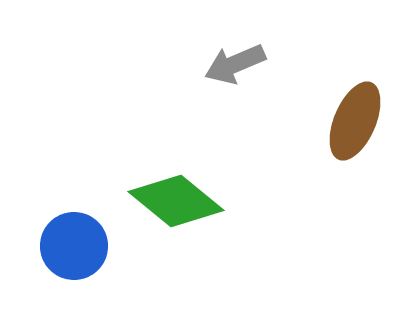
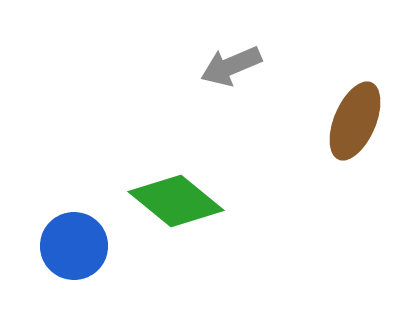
gray arrow: moved 4 px left, 2 px down
